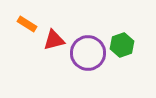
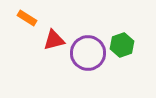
orange rectangle: moved 6 px up
